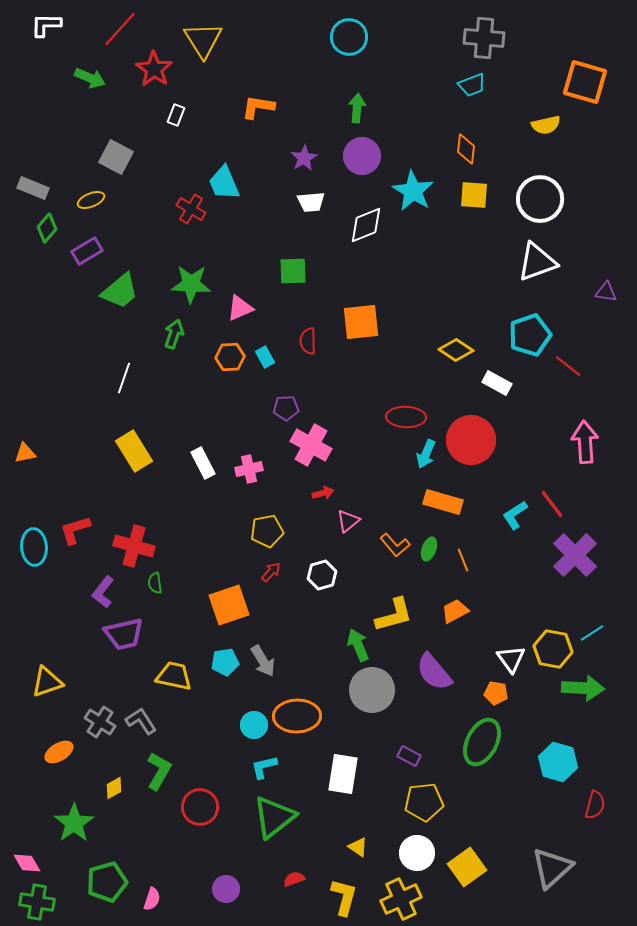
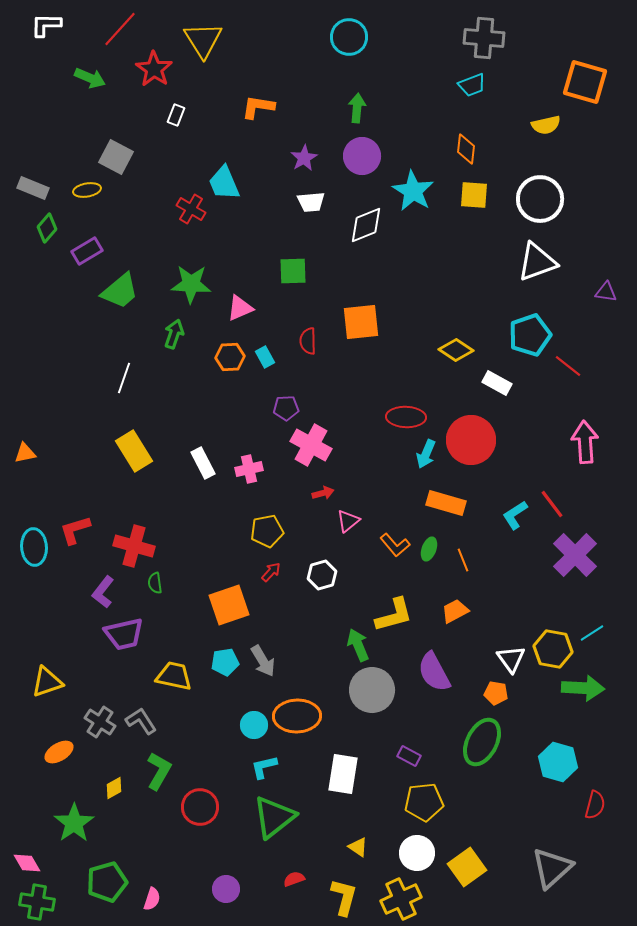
yellow ellipse at (91, 200): moved 4 px left, 10 px up; rotated 12 degrees clockwise
orange rectangle at (443, 502): moved 3 px right, 1 px down
purple semicircle at (434, 672): rotated 12 degrees clockwise
